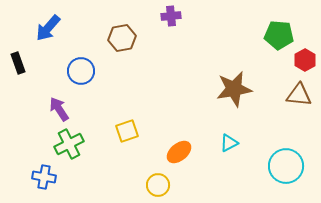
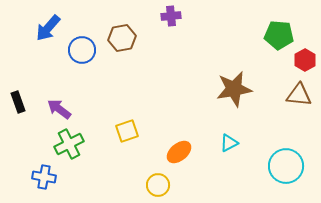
black rectangle: moved 39 px down
blue circle: moved 1 px right, 21 px up
purple arrow: rotated 20 degrees counterclockwise
